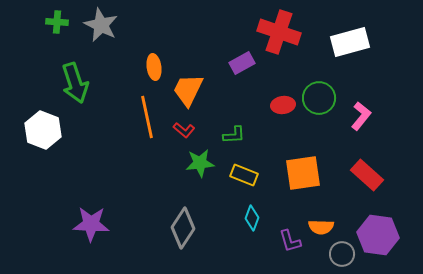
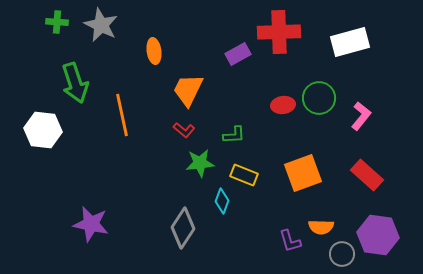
red cross: rotated 21 degrees counterclockwise
purple rectangle: moved 4 px left, 9 px up
orange ellipse: moved 16 px up
orange line: moved 25 px left, 2 px up
white hexagon: rotated 15 degrees counterclockwise
orange square: rotated 12 degrees counterclockwise
cyan diamond: moved 30 px left, 17 px up
purple star: rotated 9 degrees clockwise
